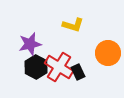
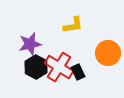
yellow L-shape: rotated 25 degrees counterclockwise
